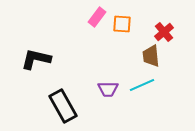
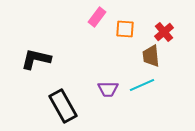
orange square: moved 3 px right, 5 px down
